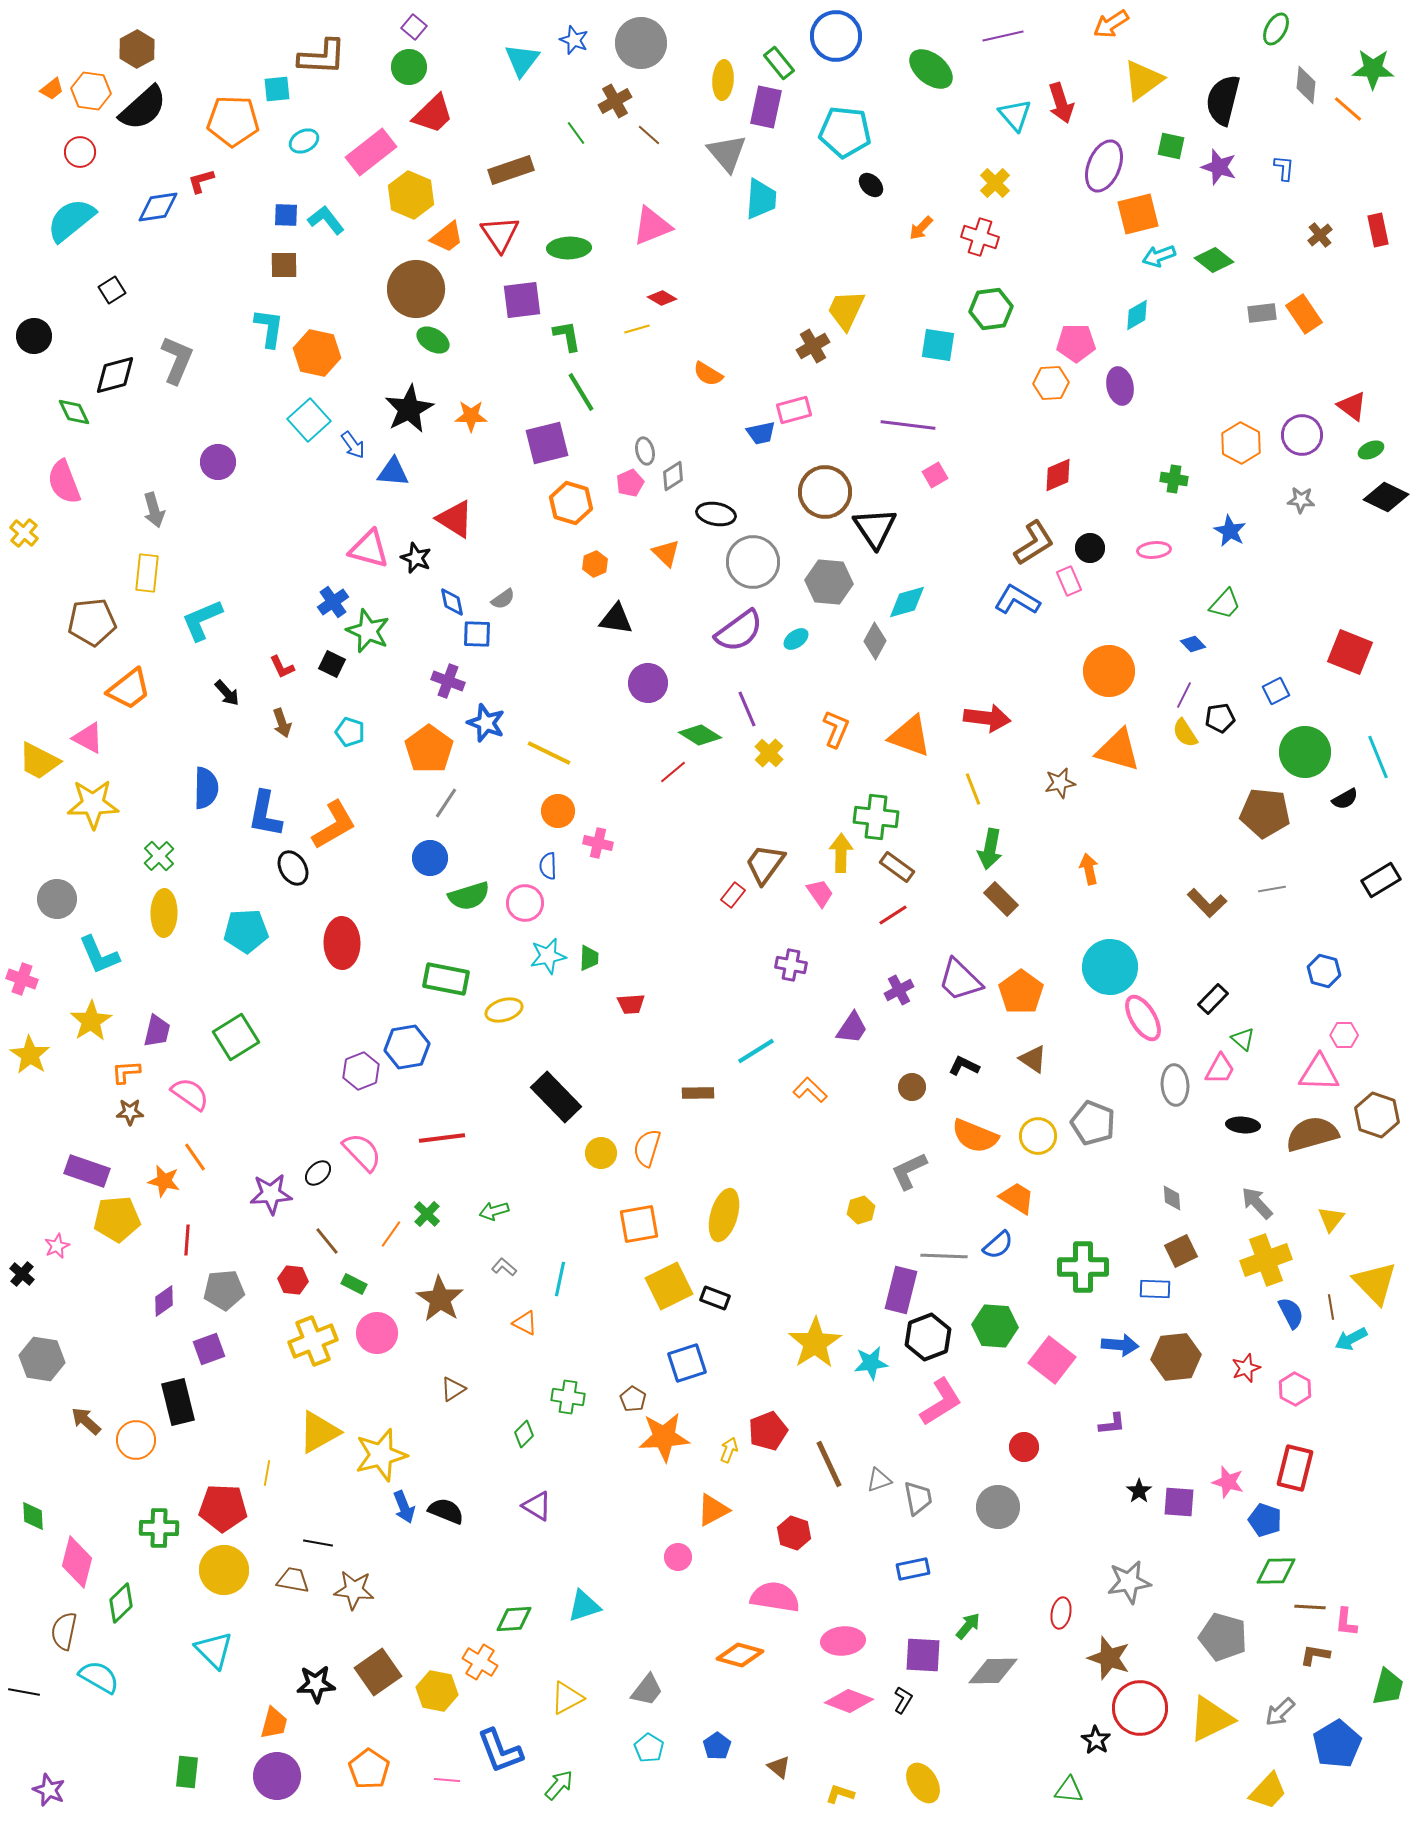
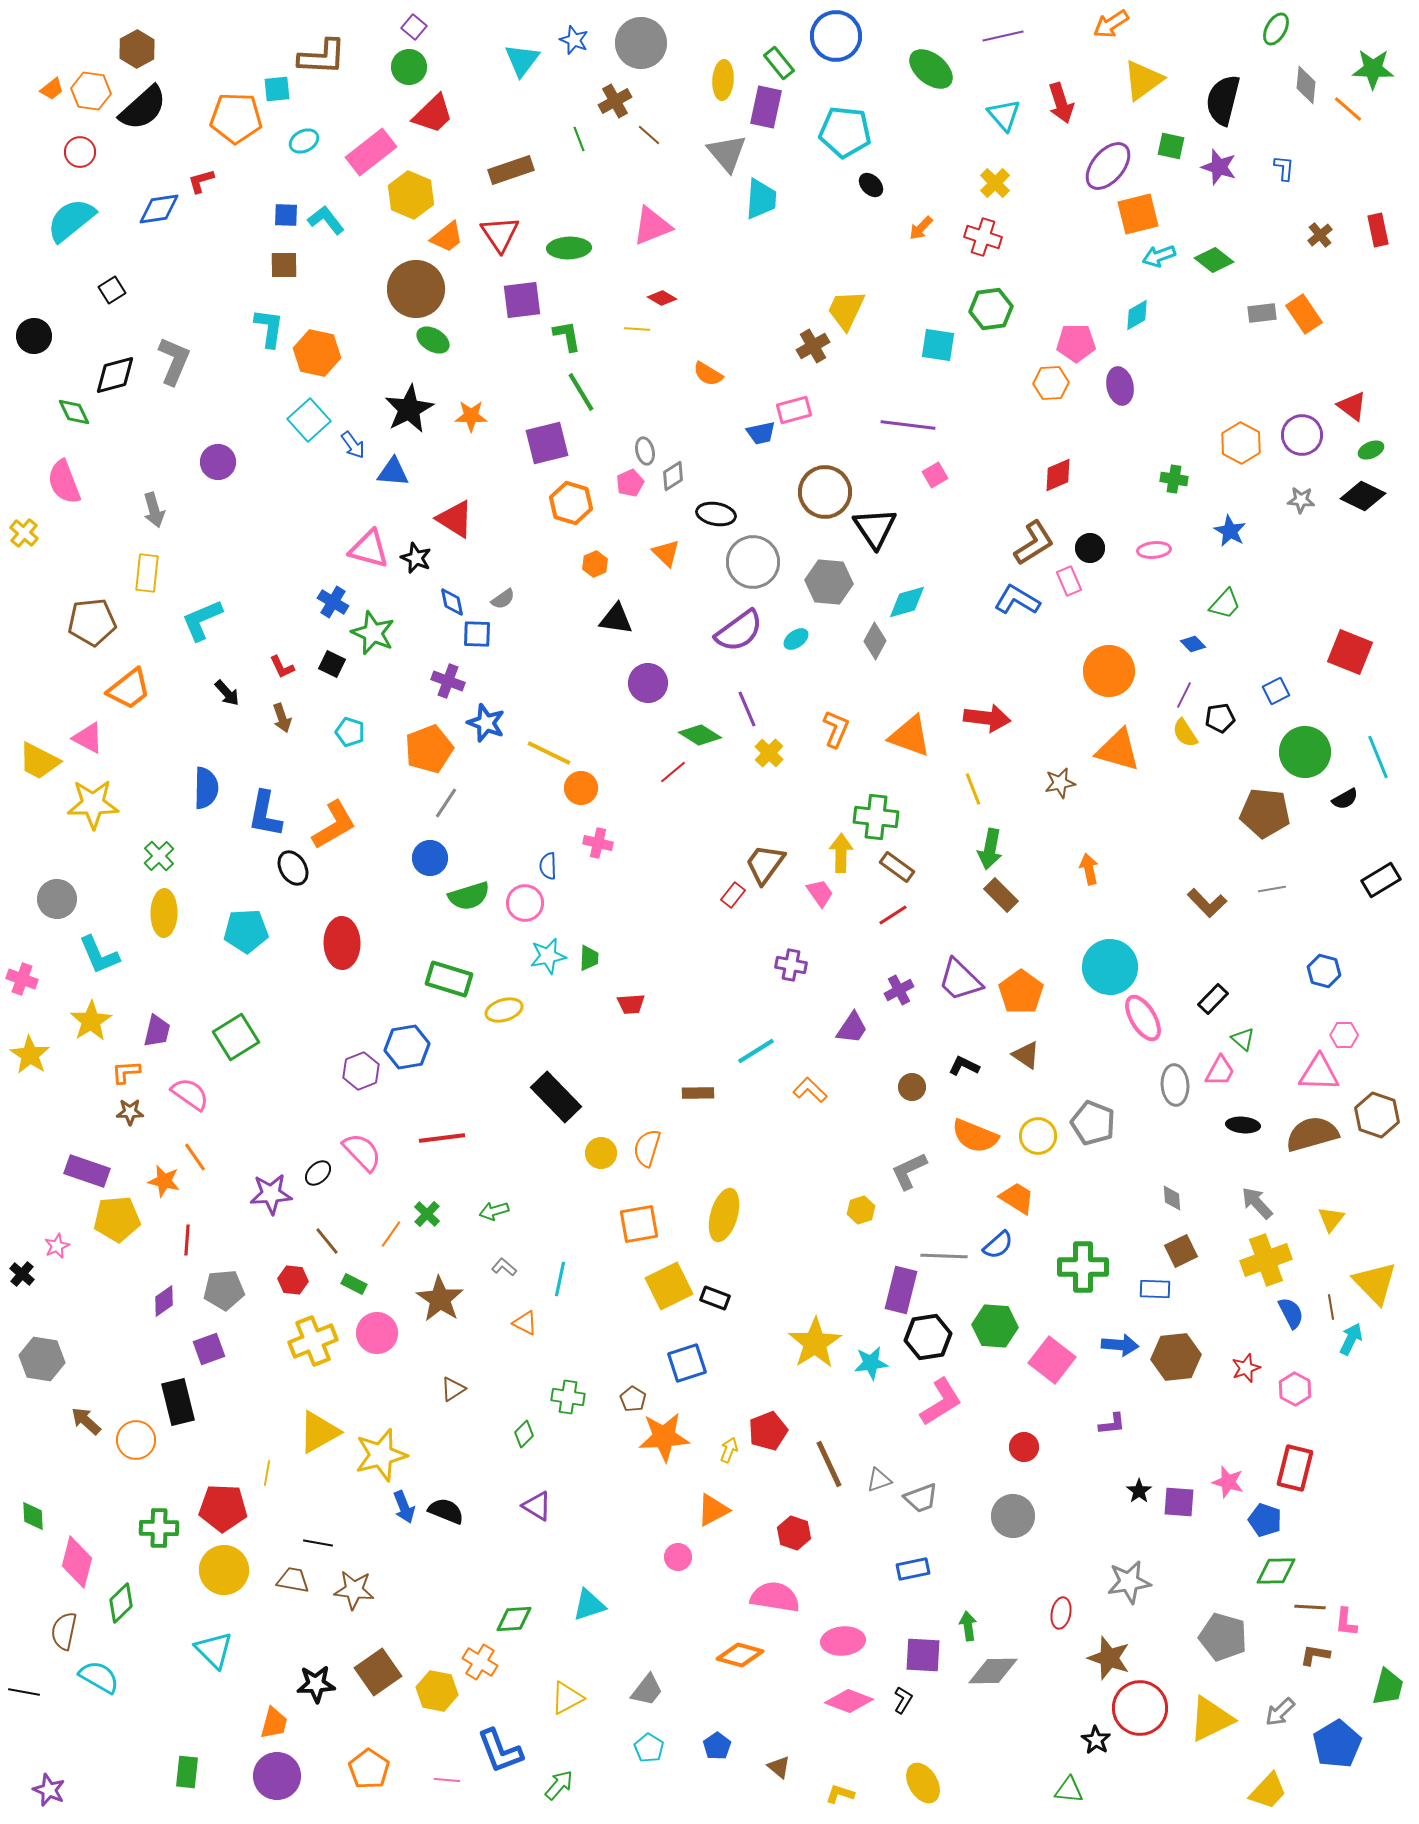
cyan triangle at (1015, 115): moved 11 px left
orange pentagon at (233, 121): moved 3 px right, 3 px up
green line at (576, 133): moved 3 px right, 6 px down; rotated 15 degrees clockwise
purple ellipse at (1104, 166): moved 4 px right; rotated 18 degrees clockwise
blue diamond at (158, 207): moved 1 px right, 2 px down
red cross at (980, 237): moved 3 px right
yellow line at (637, 329): rotated 20 degrees clockwise
gray L-shape at (177, 360): moved 3 px left, 1 px down
black diamond at (1386, 497): moved 23 px left, 1 px up
blue cross at (333, 602): rotated 24 degrees counterclockwise
green star at (368, 631): moved 5 px right, 2 px down
brown arrow at (282, 723): moved 5 px up
orange pentagon at (429, 749): rotated 15 degrees clockwise
orange circle at (558, 811): moved 23 px right, 23 px up
brown rectangle at (1001, 899): moved 4 px up
green rectangle at (446, 979): moved 3 px right; rotated 6 degrees clockwise
brown triangle at (1033, 1059): moved 7 px left, 4 px up
pink trapezoid at (1220, 1069): moved 2 px down
black hexagon at (928, 1337): rotated 12 degrees clockwise
cyan arrow at (1351, 1339): rotated 144 degrees clockwise
gray trapezoid at (918, 1498): moved 3 px right; rotated 81 degrees clockwise
gray circle at (998, 1507): moved 15 px right, 9 px down
cyan triangle at (584, 1606): moved 5 px right, 1 px up
green arrow at (968, 1626): rotated 48 degrees counterclockwise
